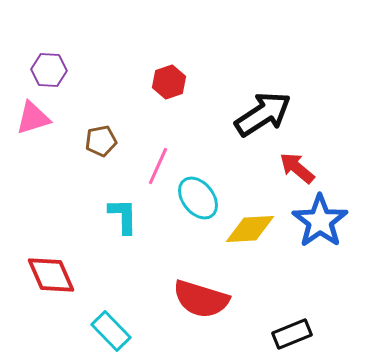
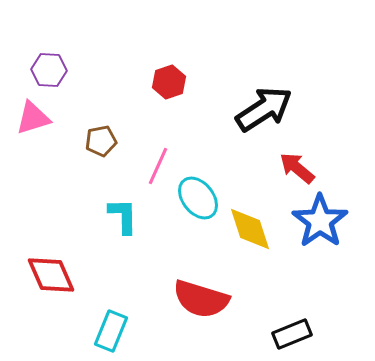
black arrow: moved 1 px right, 5 px up
yellow diamond: rotated 75 degrees clockwise
cyan rectangle: rotated 66 degrees clockwise
